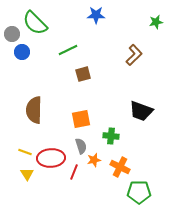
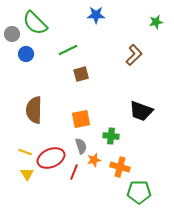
blue circle: moved 4 px right, 2 px down
brown square: moved 2 px left
red ellipse: rotated 20 degrees counterclockwise
orange cross: rotated 12 degrees counterclockwise
